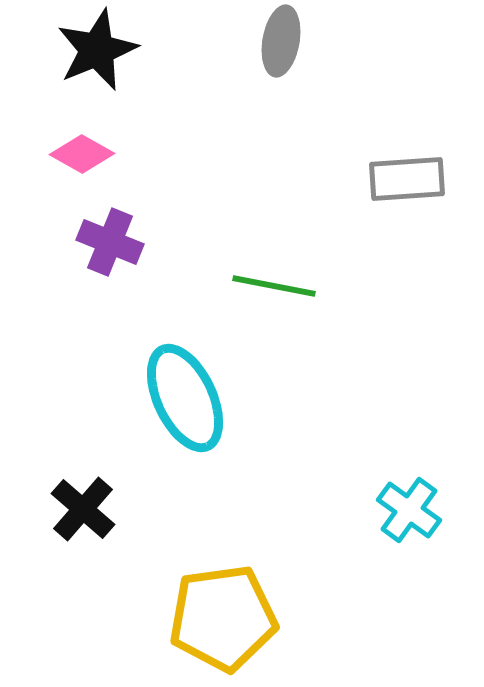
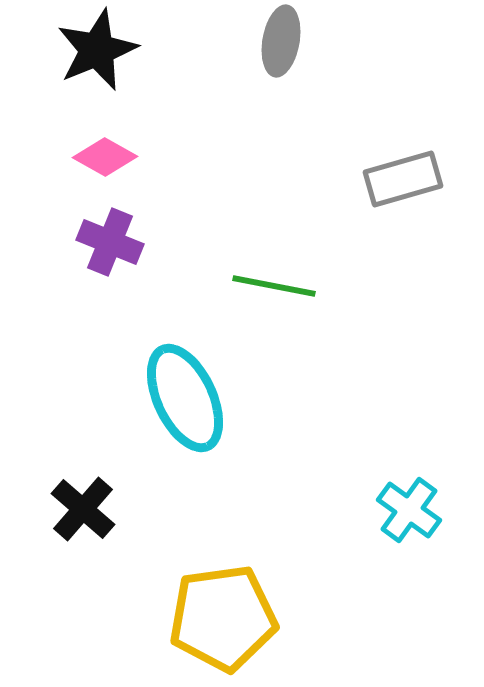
pink diamond: moved 23 px right, 3 px down
gray rectangle: moved 4 px left; rotated 12 degrees counterclockwise
